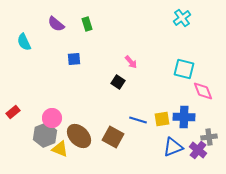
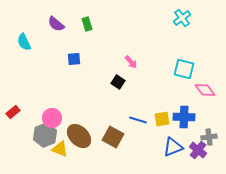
pink diamond: moved 2 px right, 1 px up; rotated 15 degrees counterclockwise
